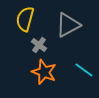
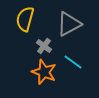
gray triangle: moved 1 px right, 1 px up
gray cross: moved 5 px right, 1 px down
cyan line: moved 11 px left, 8 px up
